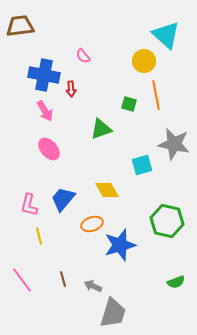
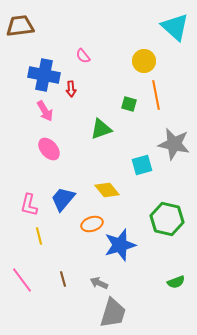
cyan triangle: moved 9 px right, 8 px up
yellow diamond: rotated 10 degrees counterclockwise
green hexagon: moved 2 px up
gray arrow: moved 6 px right, 3 px up
